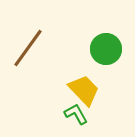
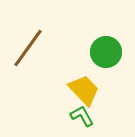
green circle: moved 3 px down
green L-shape: moved 6 px right, 2 px down
